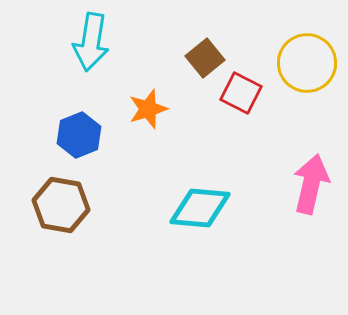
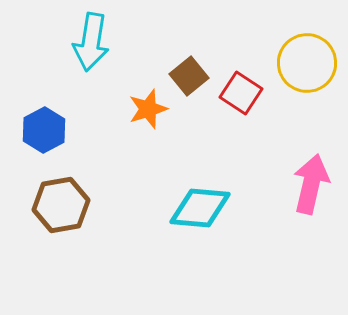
brown square: moved 16 px left, 18 px down
red square: rotated 6 degrees clockwise
blue hexagon: moved 35 px left, 5 px up; rotated 6 degrees counterclockwise
brown hexagon: rotated 20 degrees counterclockwise
